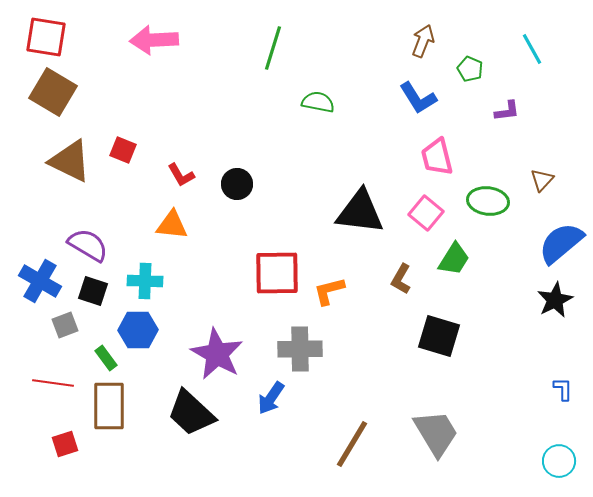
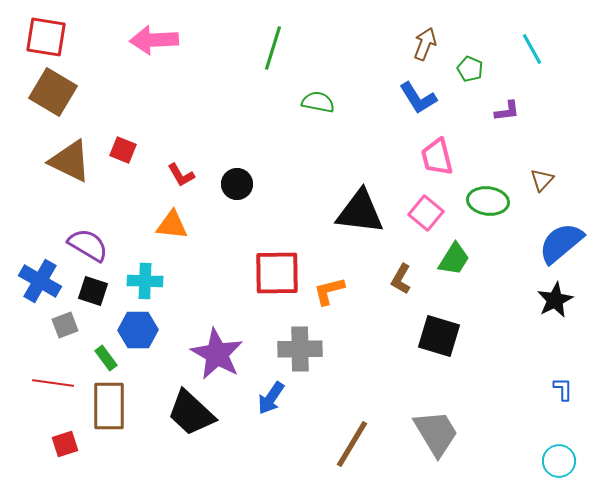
brown arrow at (423, 41): moved 2 px right, 3 px down
